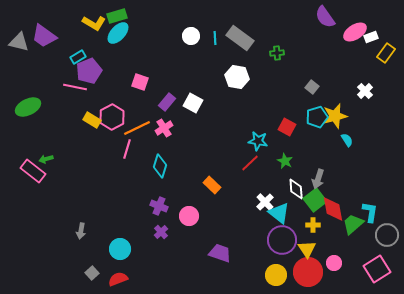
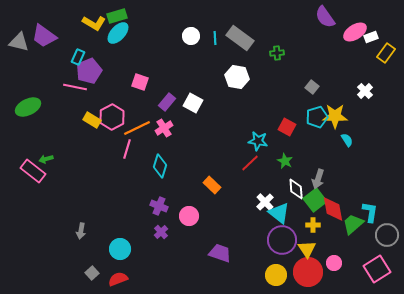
cyan rectangle at (78, 57): rotated 35 degrees counterclockwise
yellow star at (335, 116): rotated 15 degrees clockwise
